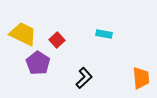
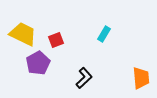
cyan rectangle: rotated 70 degrees counterclockwise
red square: moved 1 px left; rotated 21 degrees clockwise
purple pentagon: rotated 10 degrees clockwise
